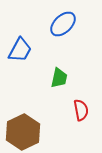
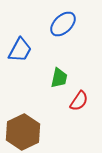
red semicircle: moved 2 px left, 9 px up; rotated 45 degrees clockwise
